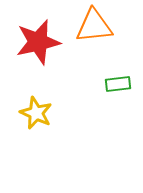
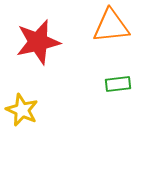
orange triangle: moved 17 px right
yellow star: moved 14 px left, 3 px up
